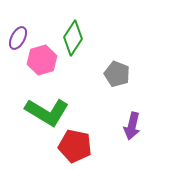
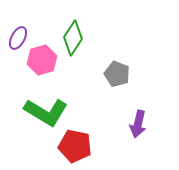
green L-shape: moved 1 px left
purple arrow: moved 6 px right, 2 px up
